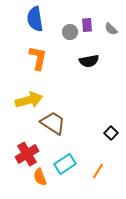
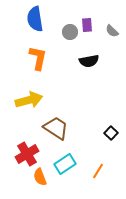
gray semicircle: moved 1 px right, 2 px down
brown trapezoid: moved 3 px right, 5 px down
